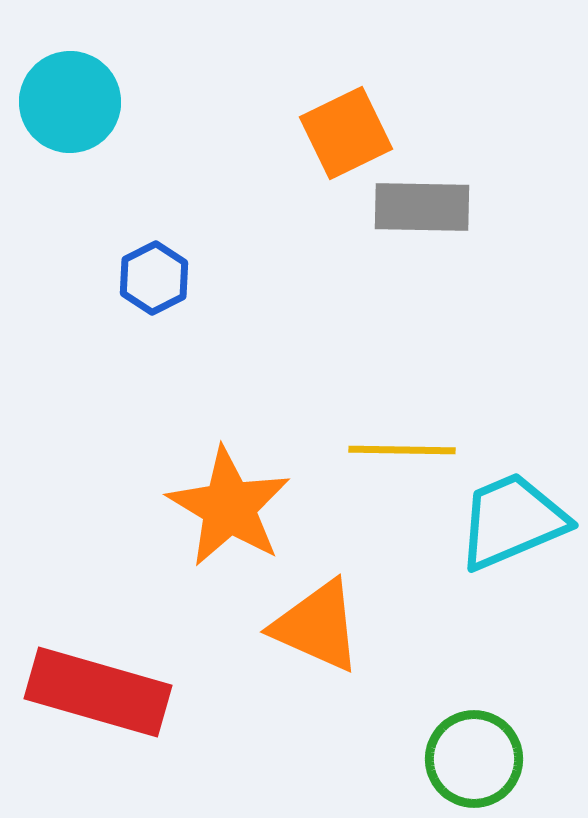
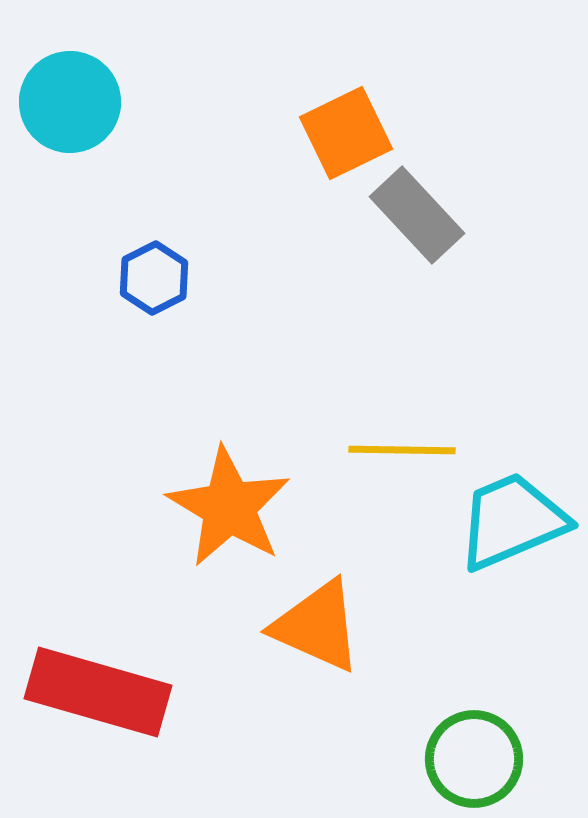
gray rectangle: moved 5 px left, 8 px down; rotated 46 degrees clockwise
